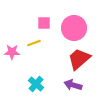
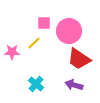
pink circle: moved 5 px left, 3 px down
yellow line: rotated 24 degrees counterclockwise
red trapezoid: rotated 105 degrees counterclockwise
purple arrow: moved 1 px right
